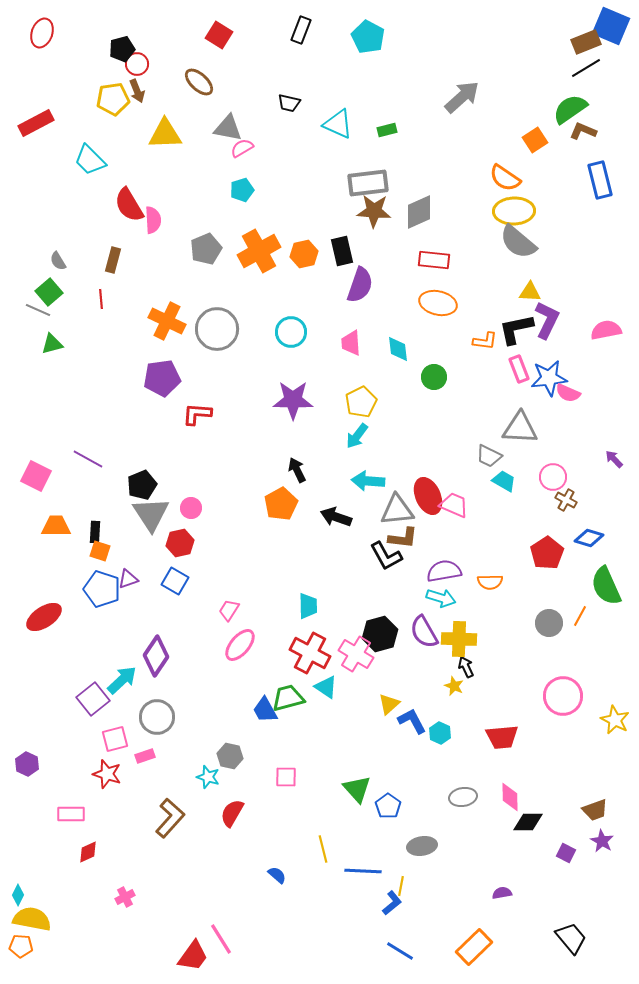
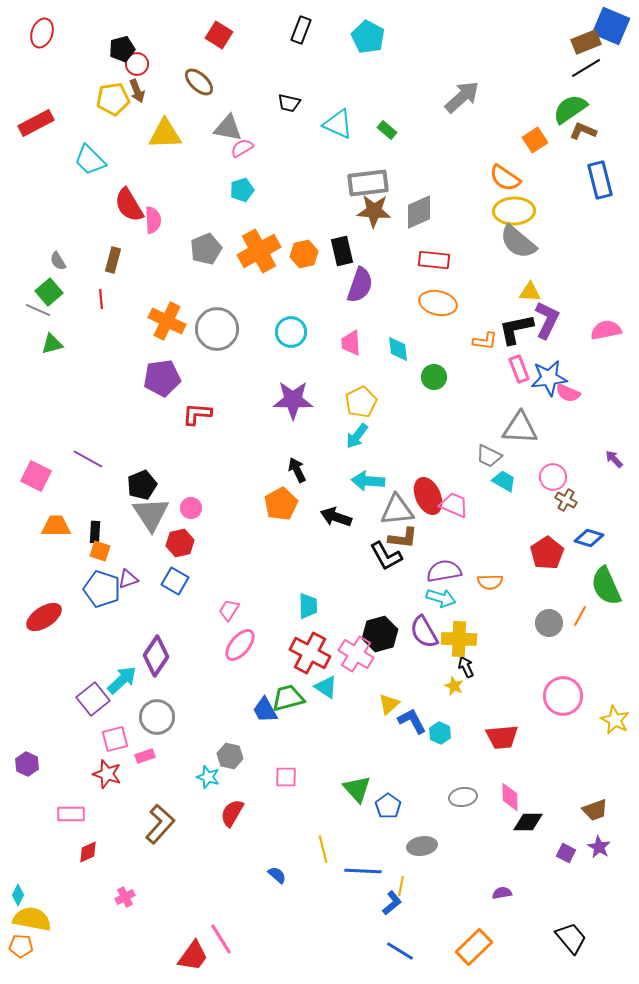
green rectangle at (387, 130): rotated 54 degrees clockwise
brown L-shape at (170, 818): moved 10 px left, 6 px down
purple star at (602, 841): moved 3 px left, 6 px down
